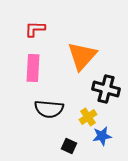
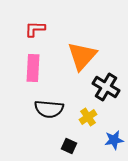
black cross: moved 2 px up; rotated 16 degrees clockwise
blue star: moved 12 px right, 4 px down
